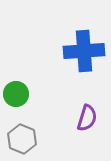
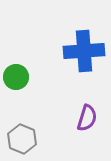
green circle: moved 17 px up
